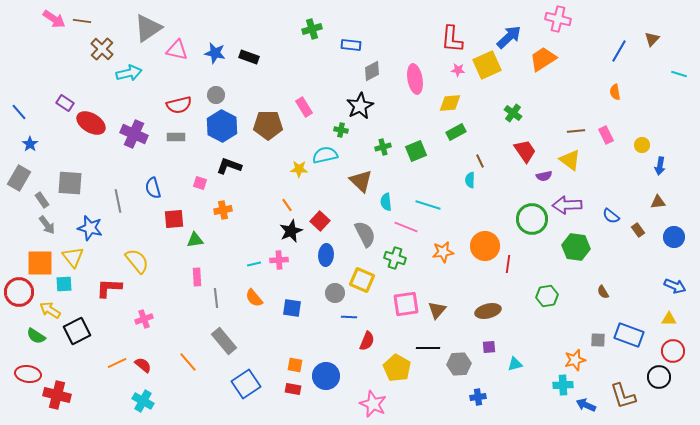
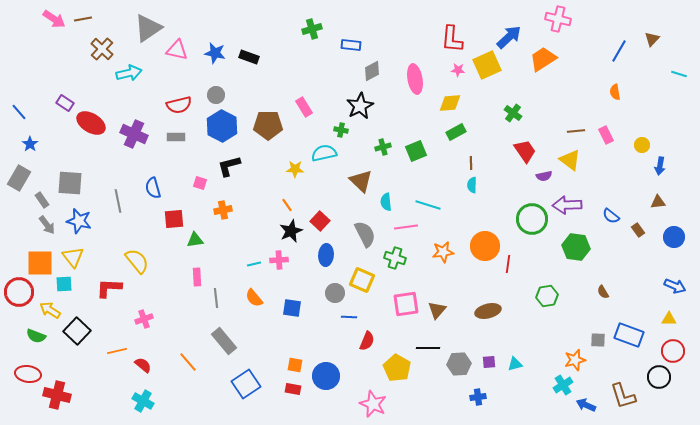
brown line at (82, 21): moved 1 px right, 2 px up; rotated 18 degrees counterclockwise
cyan semicircle at (325, 155): moved 1 px left, 2 px up
brown line at (480, 161): moved 9 px left, 2 px down; rotated 24 degrees clockwise
black L-shape at (229, 166): rotated 35 degrees counterclockwise
yellow star at (299, 169): moved 4 px left
cyan semicircle at (470, 180): moved 2 px right, 5 px down
pink line at (406, 227): rotated 30 degrees counterclockwise
blue star at (90, 228): moved 11 px left, 7 px up
black square at (77, 331): rotated 20 degrees counterclockwise
green semicircle at (36, 336): rotated 12 degrees counterclockwise
purple square at (489, 347): moved 15 px down
orange line at (117, 363): moved 12 px up; rotated 12 degrees clockwise
cyan cross at (563, 385): rotated 30 degrees counterclockwise
